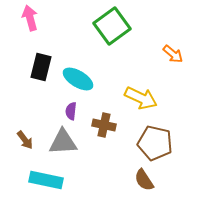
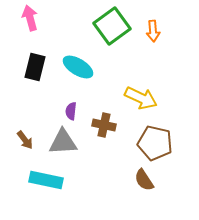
orange arrow: moved 20 px left, 23 px up; rotated 45 degrees clockwise
black rectangle: moved 6 px left
cyan ellipse: moved 12 px up
